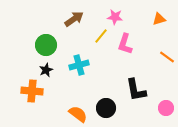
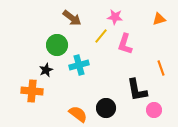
brown arrow: moved 2 px left, 1 px up; rotated 72 degrees clockwise
green circle: moved 11 px right
orange line: moved 6 px left, 11 px down; rotated 35 degrees clockwise
black L-shape: moved 1 px right
pink circle: moved 12 px left, 2 px down
